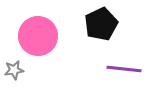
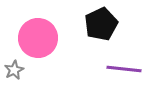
pink circle: moved 2 px down
gray star: rotated 18 degrees counterclockwise
